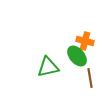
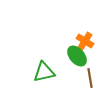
orange cross: rotated 18 degrees clockwise
green triangle: moved 4 px left, 5 px down
